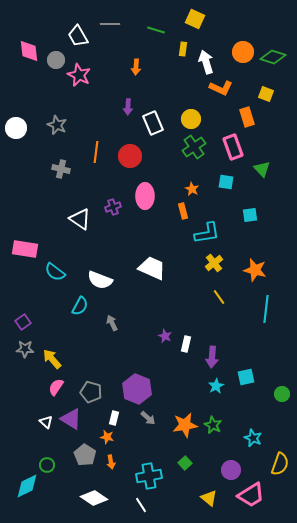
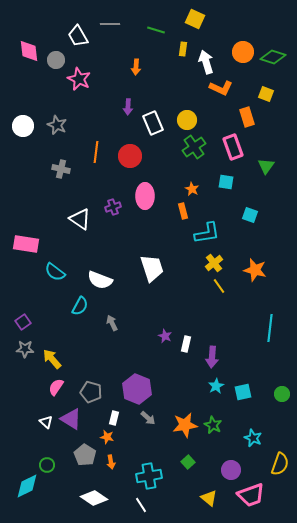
pink star at (79, 75): moved 4 px down
yellow circle at (191, 119): moved 4 px left, 1 px down
white circle at (16, 128): moved 7 px right, 2 px up
green triangle at (262, 169): moved 4 px right, 3 px up; rotated 18 degrees clockwise
cyan square at (250, 215): rotated 28 degrees clockwise
pink rectangle at (25, 249): moved 1 px right, 5 px up
white trapezoid at (152, 268): rotated 48 degrees clockwise
yellow line at (219, 297): moved 11 px up
cyan line at (266, 309): moved 4 px right, 19 px down
cyan square at (246, 377): moved 3 px left, 15 px down
green square at (185, 463): moved 3 px right, 1 px up
pink trapezoid at (251, 495): rotated 12 degrees clockwise
